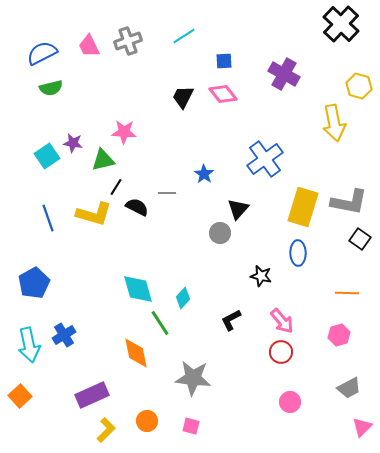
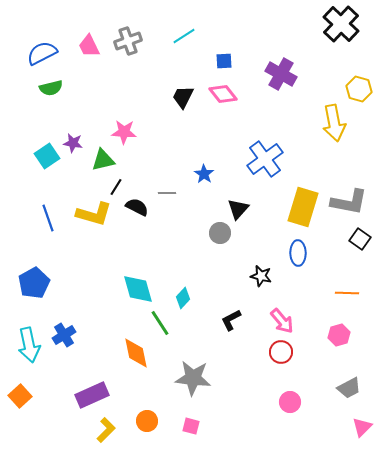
purple cross at (284, 74): moved 3 px left
yellow hexagon at (359, 86): moved 3 px down
